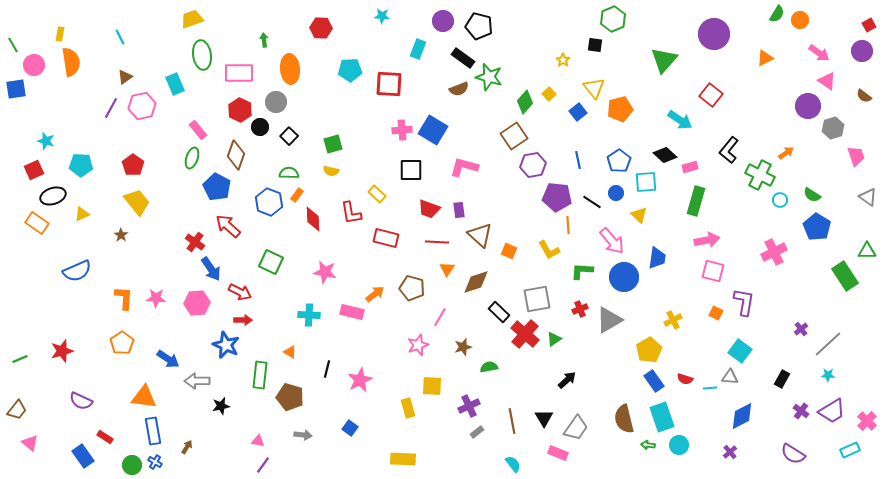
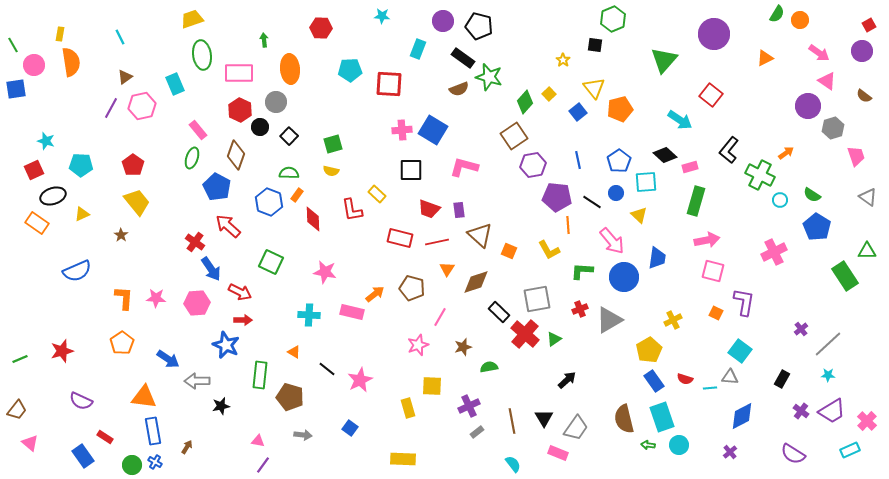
red L-shape at (351, 213): moved 1 px right, 3 px up
red rectangle at (386, 238): moved 14 px right
red line at (437, 242): rotated 15 degrees counterclockwise
orange triangle at (290, 352): moved 4 px right
black line at (327, 369): rotated 66 degrees counterclockwise
